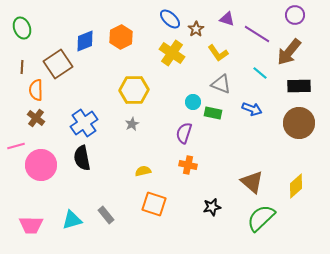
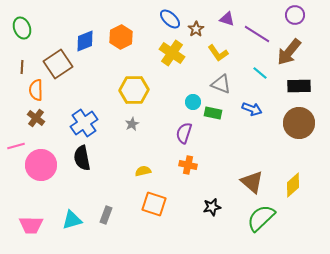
yellow diamond: moved 3 px left, 1 px up
gray rectangle: rotated 60 degrees clockwise
